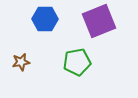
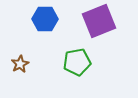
brown star: moved 1 px left, 2 px down; rotated 18 degrees counterclockwise
